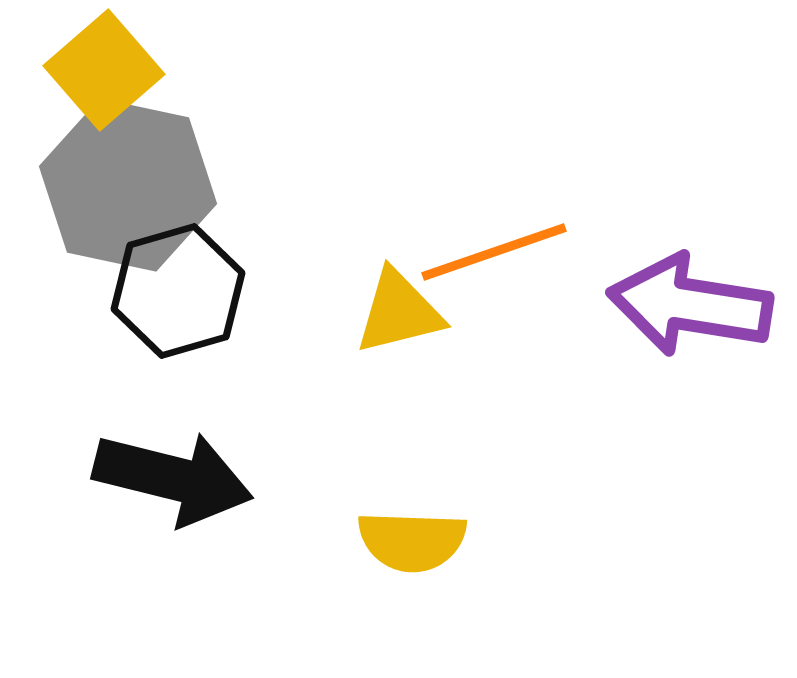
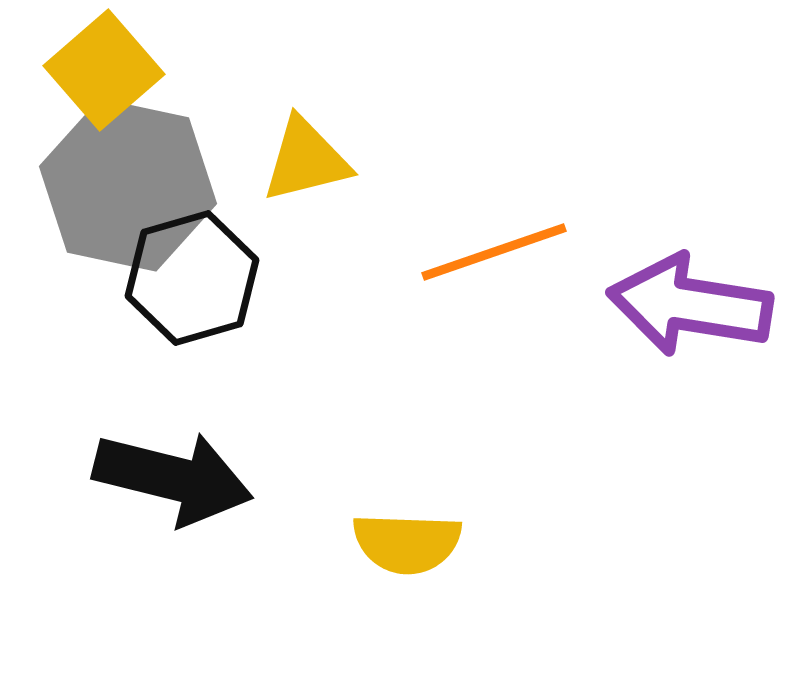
black hexagon: moved 14 px right, 13 px up
yellow triangle: moved 93 px left, 152 px up
yellow semicircle: moved 5 px left, 2 px down
